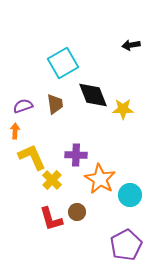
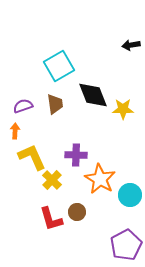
cyan square: moved 4 px left, 3 px down
